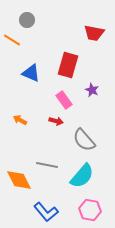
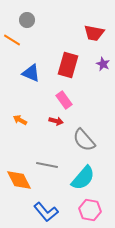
purple star: moved 11 px right, 26 px up
cyan semicircle: moved 1 px right, 2 px down
